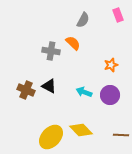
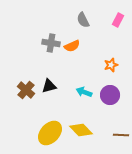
pink rectangle: moved 5 px down; rotated 48 degrees clockwise
gray semicircle: rotated 126 degrees clockwise
orange semicircle: moved 1 px left, 3 px down; rotated 112 degrees clockwise
gray cross: moved 8 px up
black triangle: rotated 42 degrees counterclockwise
brown cross: rotated 18 degrees clockwise
yellow ellipse: moved 1 px left, 4 px up
